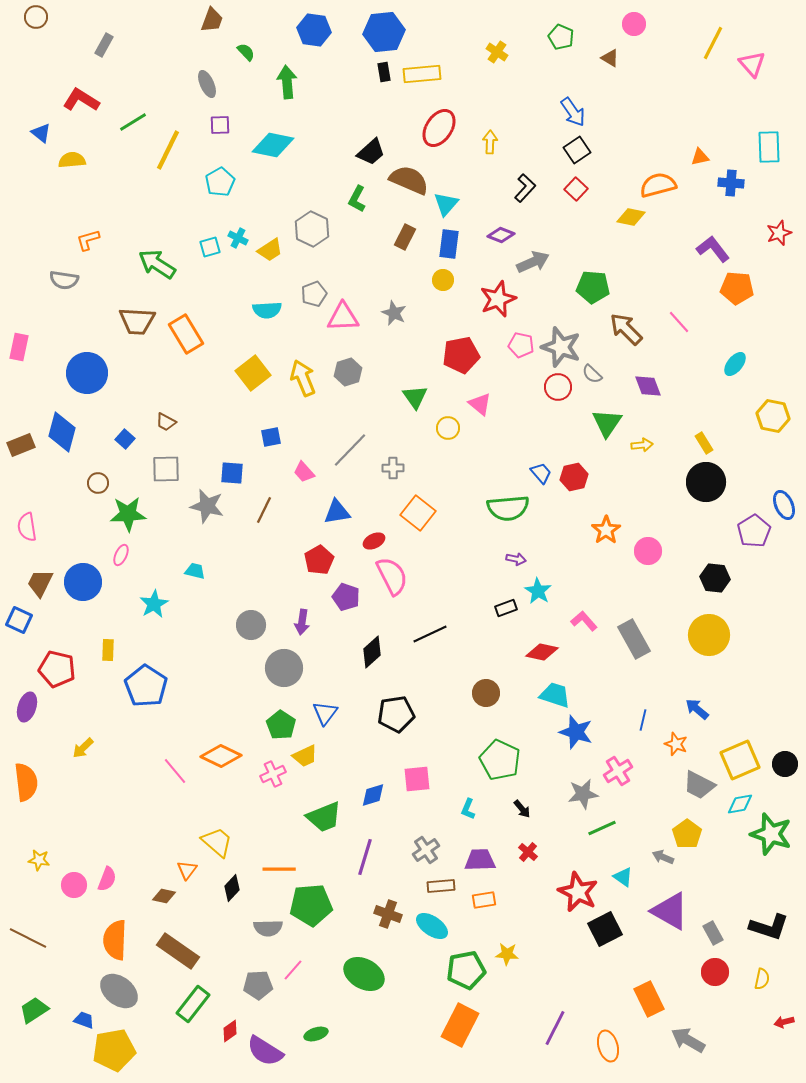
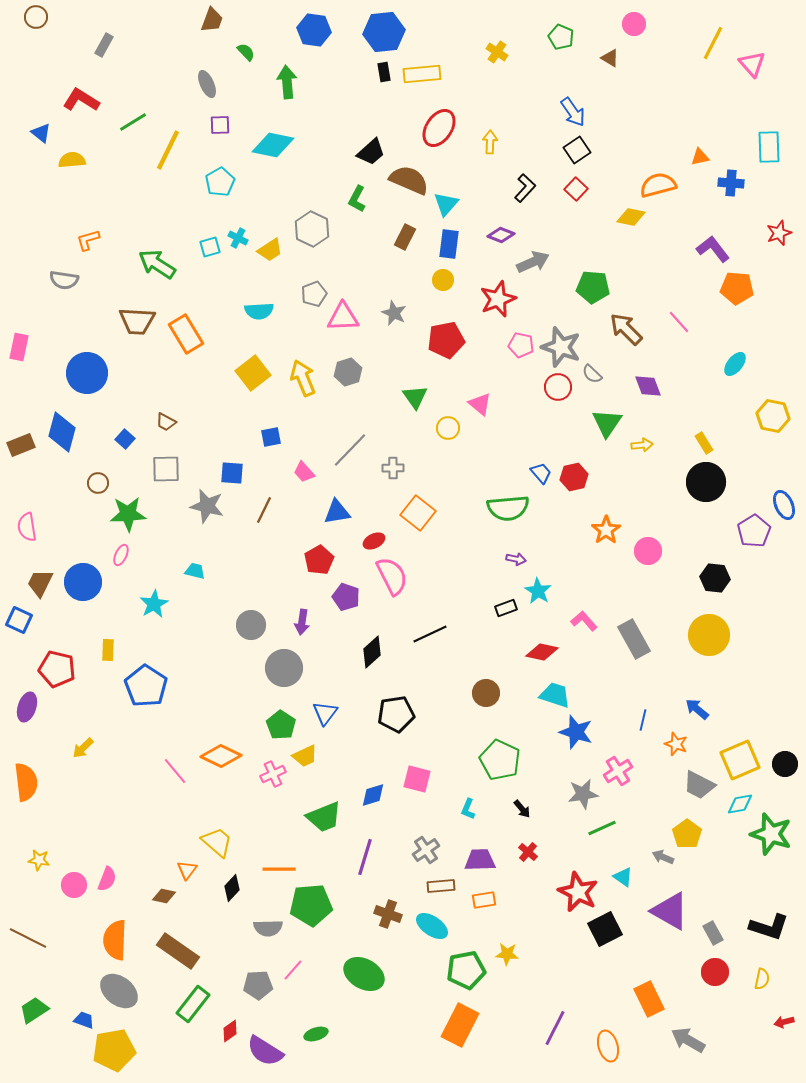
cyan semicircle at (267, 310): moved 8 px left, 1 px down
red pentagon at (461, 355): moved 15 px left, 15 px up
pink square at (417, 779): rotated 20 degrees clockwise
